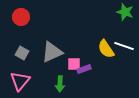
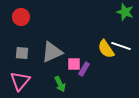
white line: moved 3 px left
gray square: rotated 24 degrees counterclockwise
purple rectangle: rotated 40 degrees counterclockwise
green arrow: rotated 28 degrees counterclockwise
